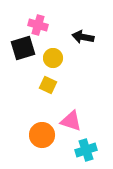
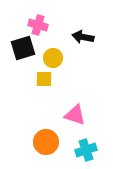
yellow square: moved 4 px left, 6 px up; rotated 24 degrees counterclockwise
pink triangle: moved 4 px right, 6 px up
orange circle: moved 4 px right, 7 px down
